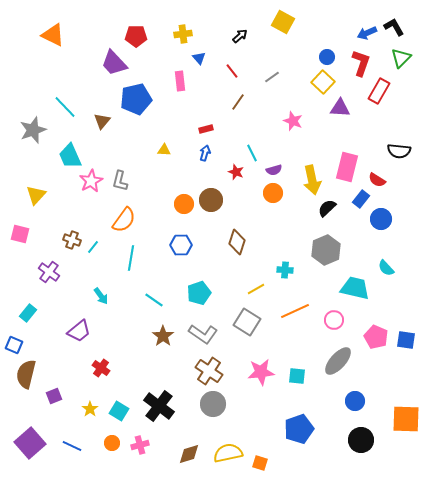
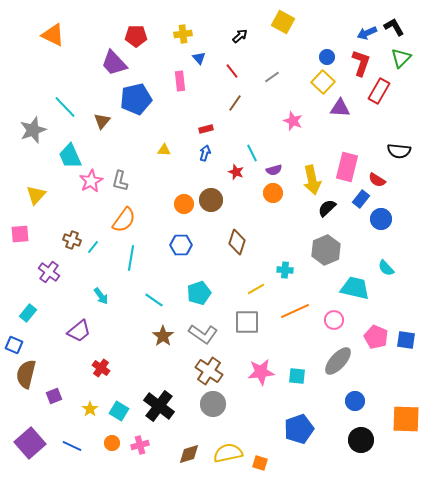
brown line at (238, 102): moved 3 px left, 1 px down
pink square at (20, 234): rotated 18 degrees counterclockwise
gray square at (247, 322): rotated 32 degrees counterclockwise
